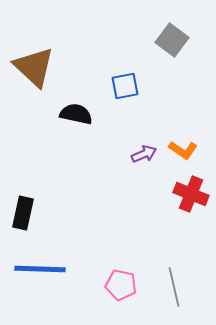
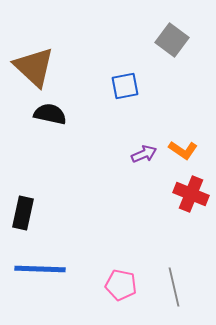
black semicircle: moved 26 px left
